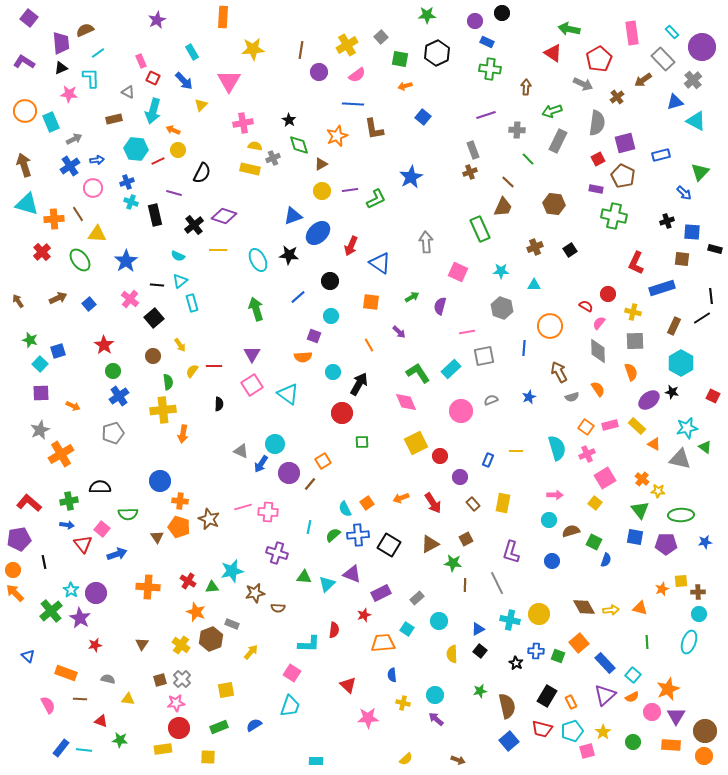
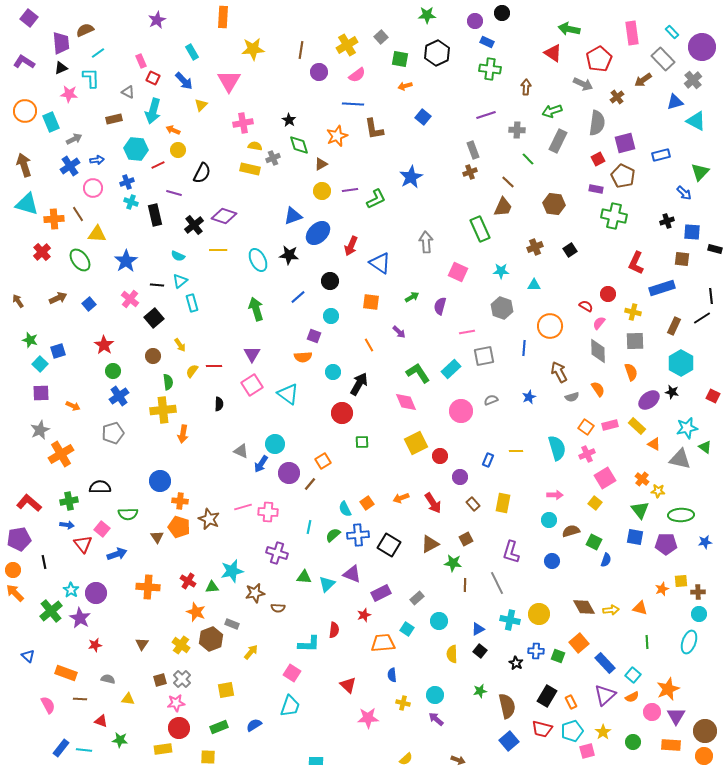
red line at (158, 161): moved 4 px down
